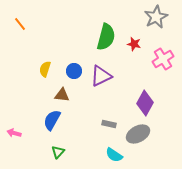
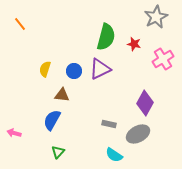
purple triangle: moved 1 px left, 7 px up
